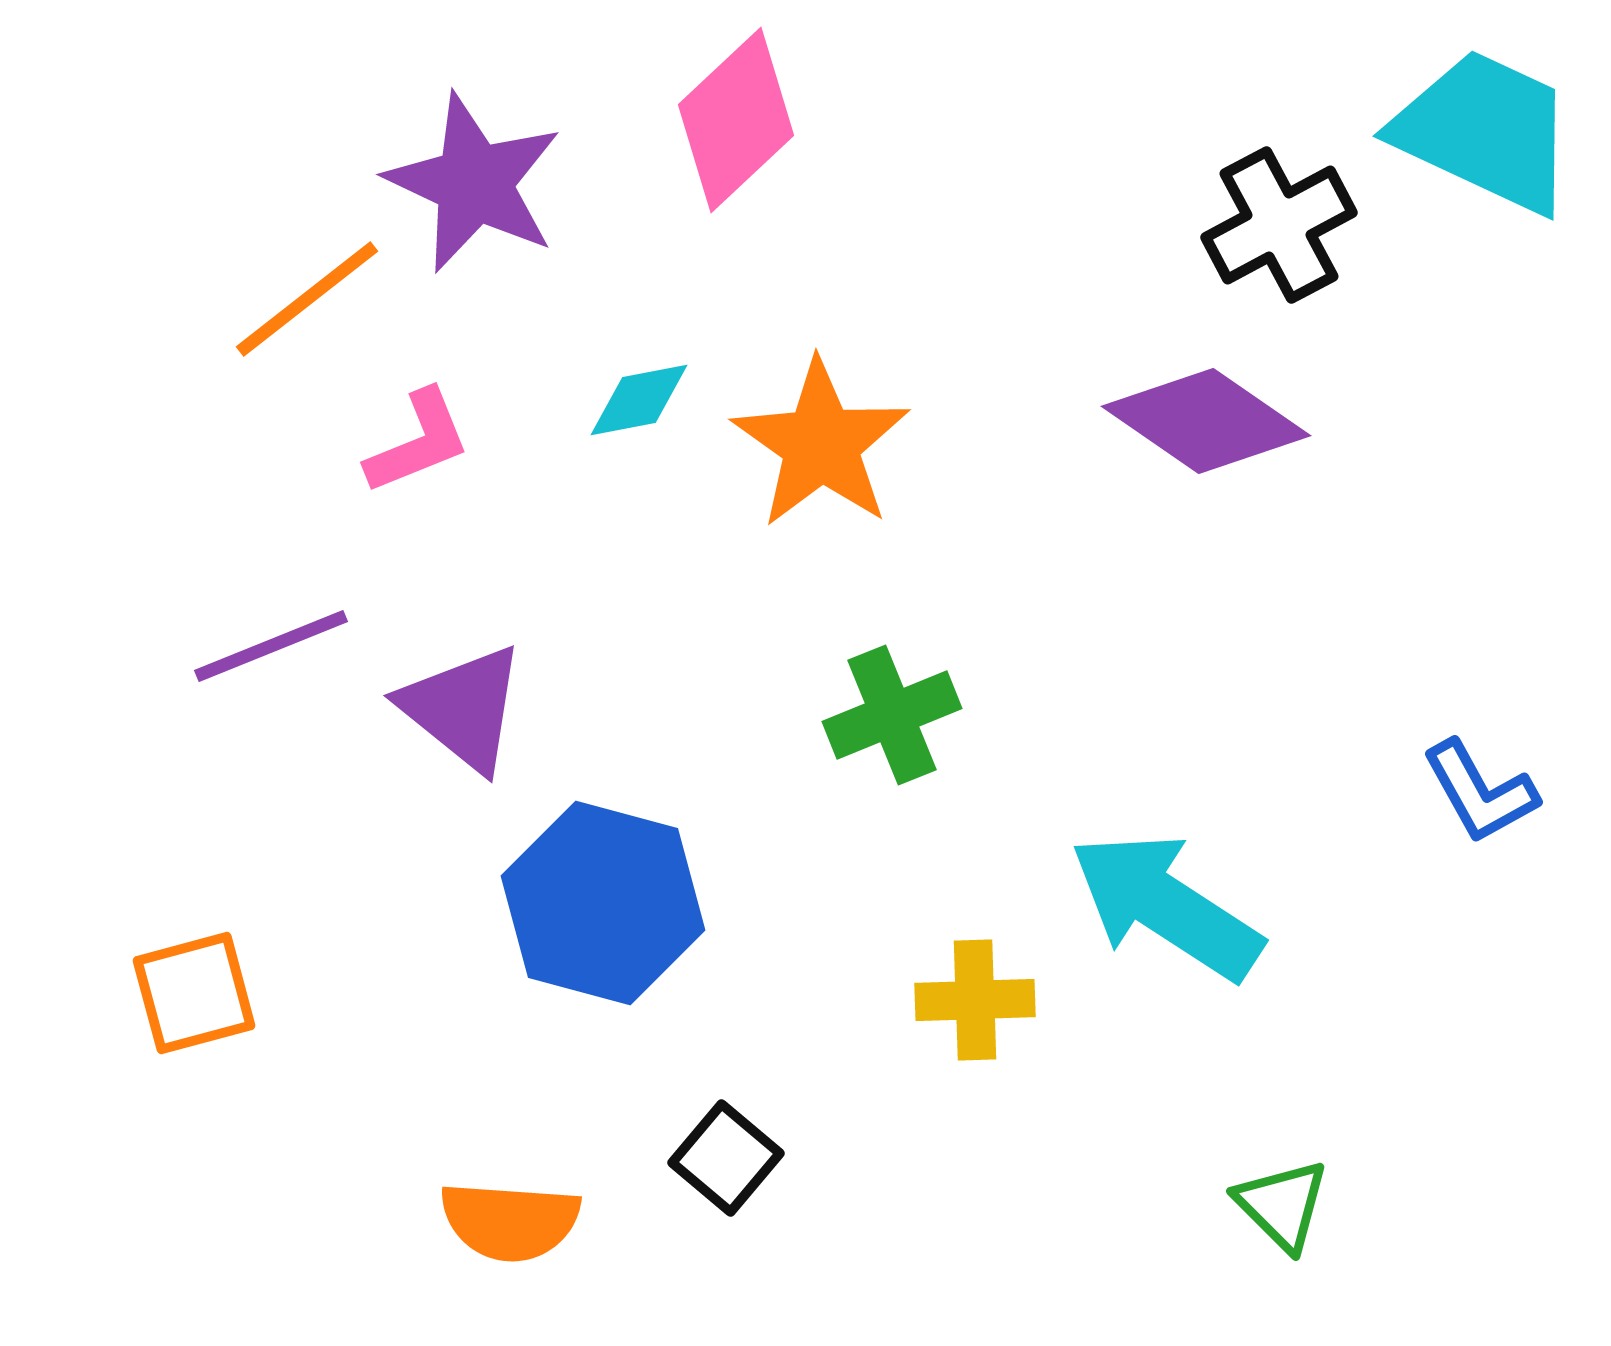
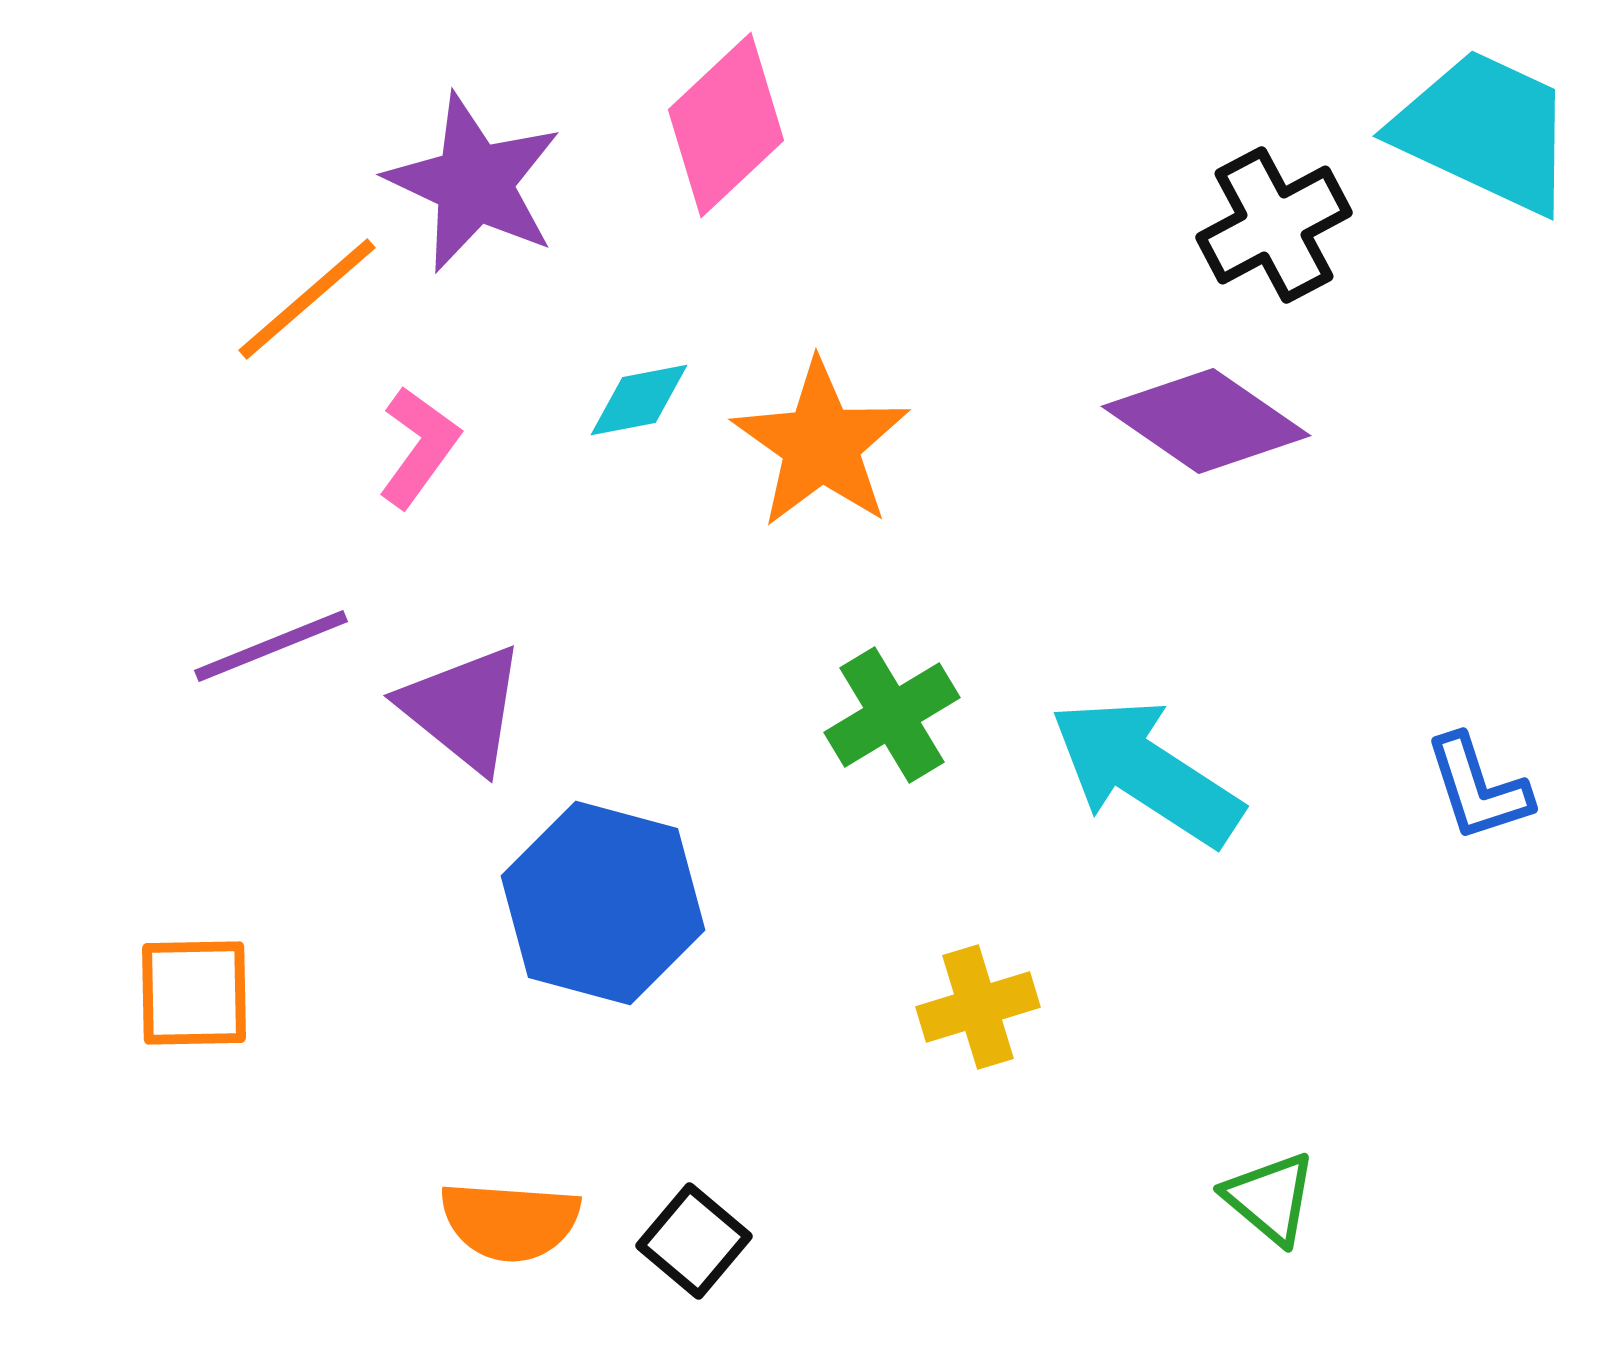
pink diamond: moved 10 px left, 5 px down
black cross: moved 5 px left
orange line: rotated 3 degrees counterclockwise
pink L-shape: moved 1 px right, 5 px down; rotated 32 degrees counterclockwise
green cross: rotated 9 degrees counterclockwise
blue L-shape: moved 2 px left, 4 px up; rotated 11 degrees clockwise
cyan arrow: moved 20 px left, 134 px up
orange square: rotated 14 degrees clockwise
yellow cross: moved 3 px right, 7 px down; rotated 15 degrees counterclockwise
black square: moved 32 px left, 83 px down
green triangle: moved 12 px left, 7 px up; rotated 5 degrees counterclockwise
